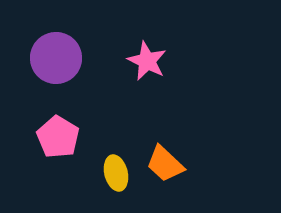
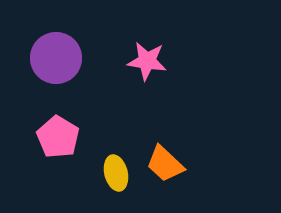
pink star: rotated 18 degrees counterclockwise
